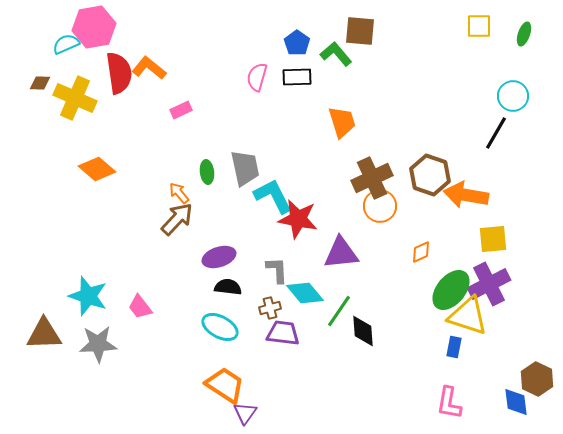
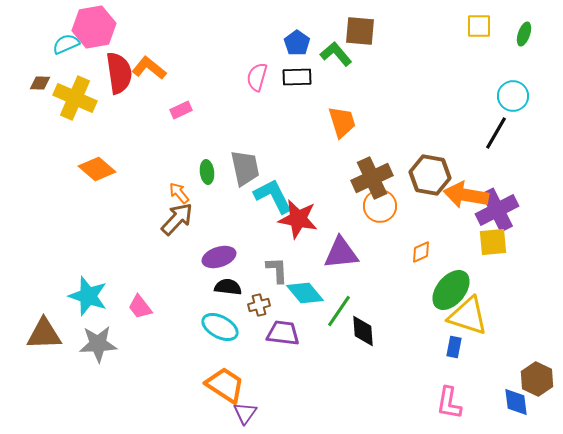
brown hexagon at (430, 175): rotated 9 degrees counterclockwise
yellow square at (493, 239): moved 3 px down
purple cross at (489, 284): moved 8 px right, 74 px up
brown cross at (270, 308): moved 11 px left, 3 px up
